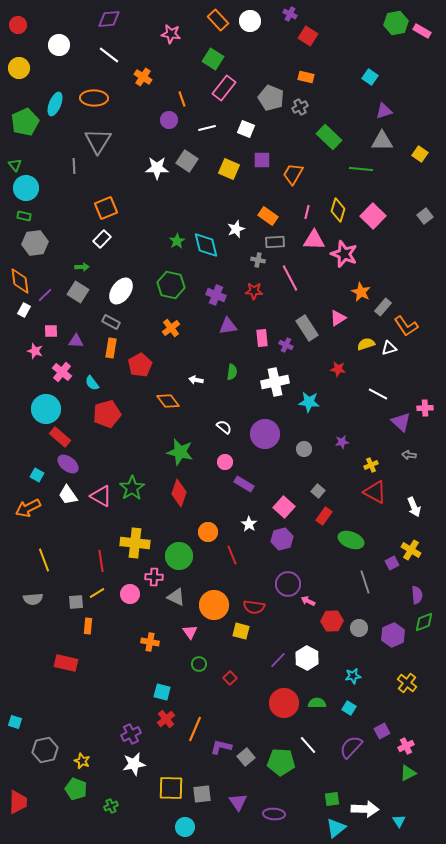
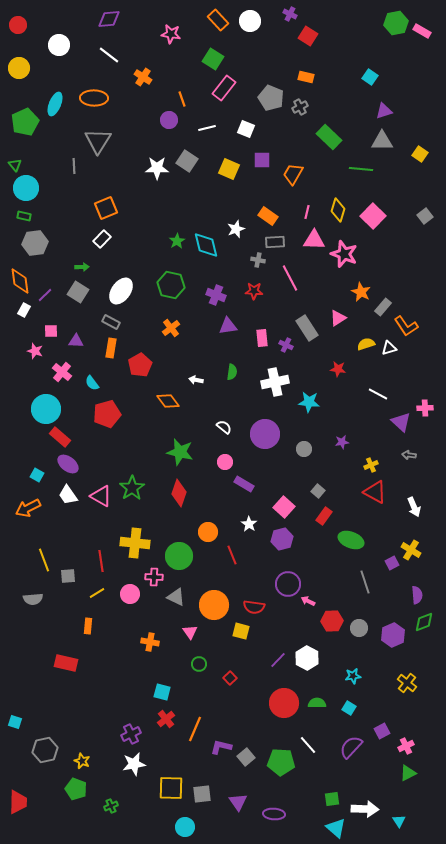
gray square at (76, 602): moved 8 px left, 26 px up
cyan triangle at (336, 828): rotated 40 degrees counterclockwise
